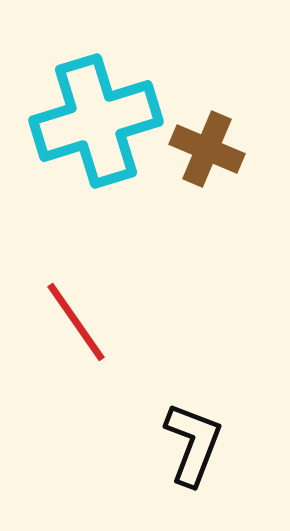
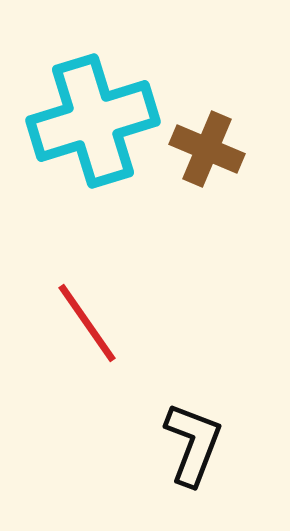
cyan cross: moved 3 px left
red line: moved 11 px right, 1 px down
